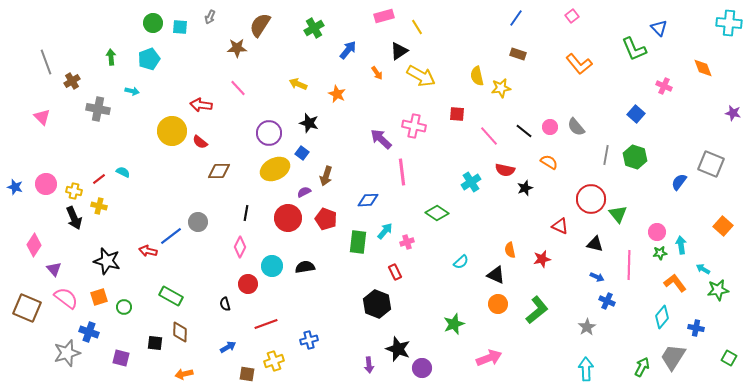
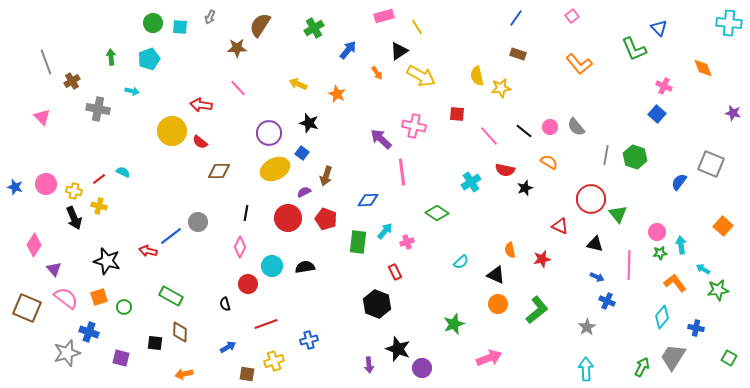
blue square at (636, 114): moved 21 px right
